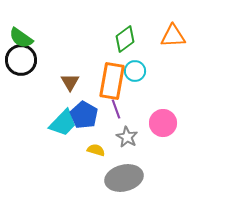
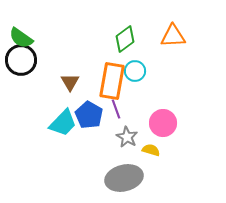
blue pentagon: moved 5 px right
yellow semicircle: moved 55 px right
